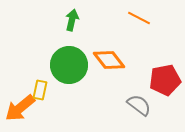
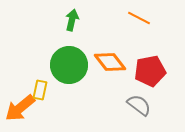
orange diamond: moved 1 px right, 2 px down
red pentagon: moved 15 px left, 9 px up
